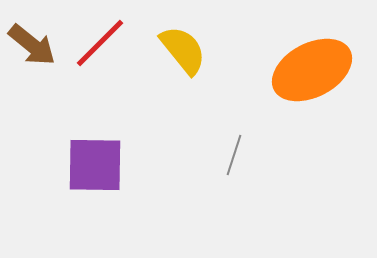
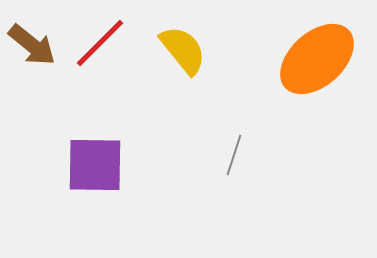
orange ellipse: moved 5 px right, 11 px up; rotated 14 degrees counterclockwise
